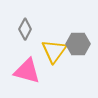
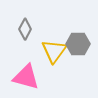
pink triangle: moved 1 px left, 6 px down
